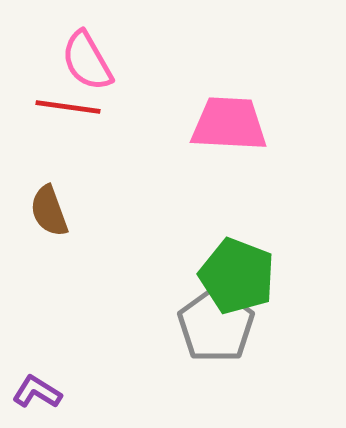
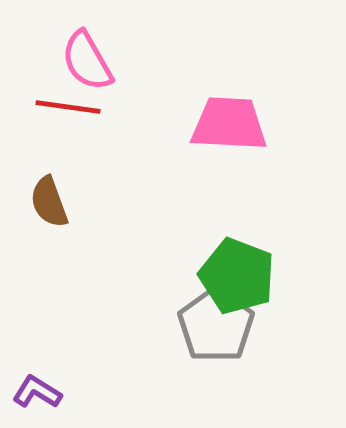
brown semicircle: moved 9 px up
